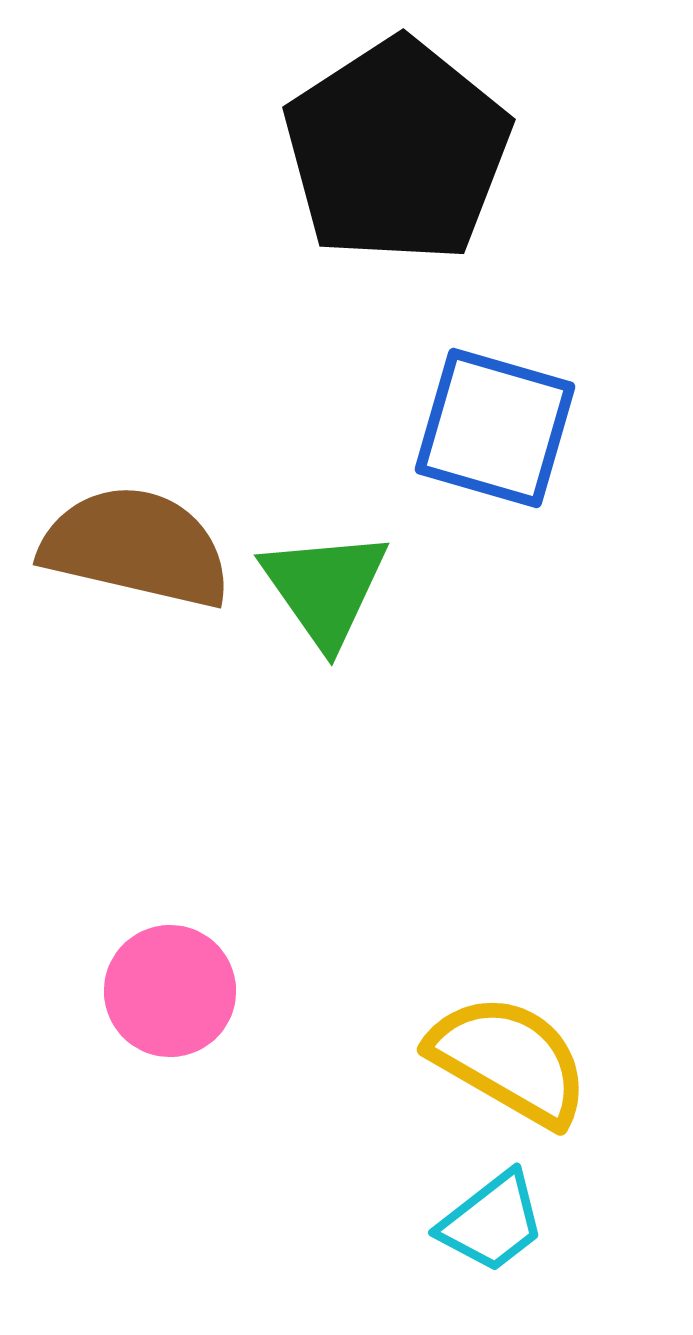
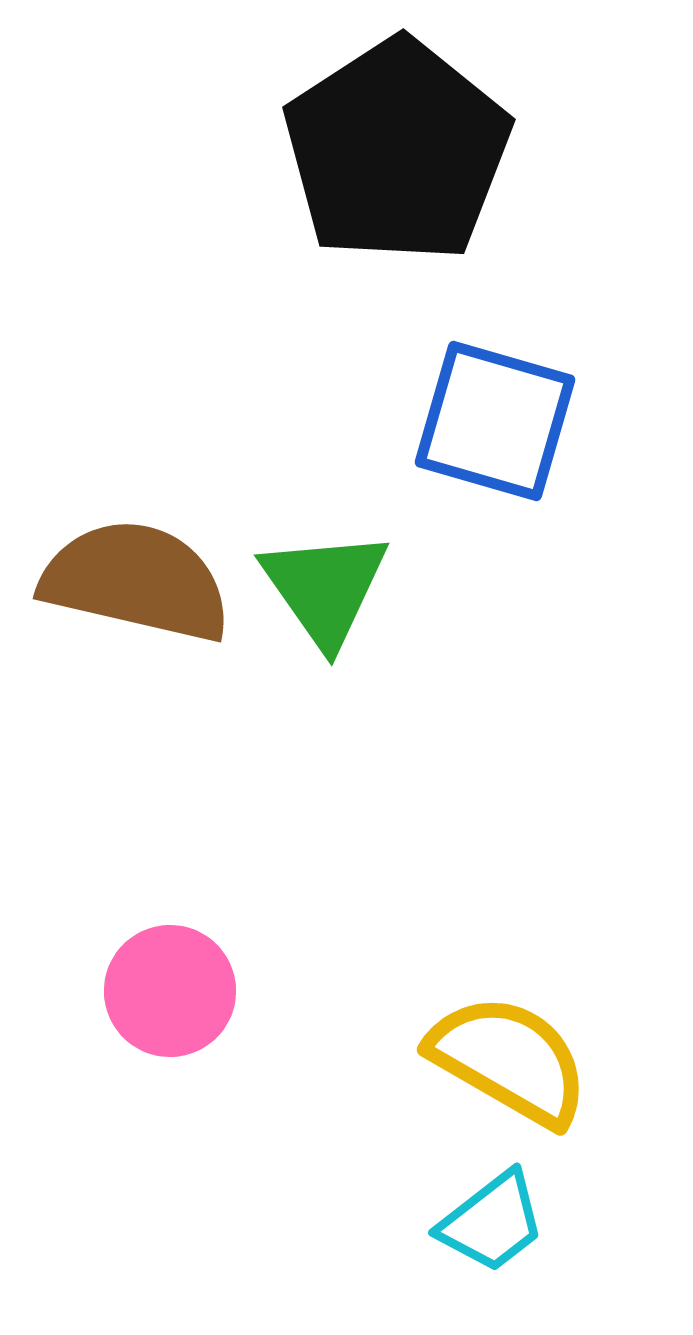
blue square: moved 7 px up
brown semicircle: moved 34 px down
